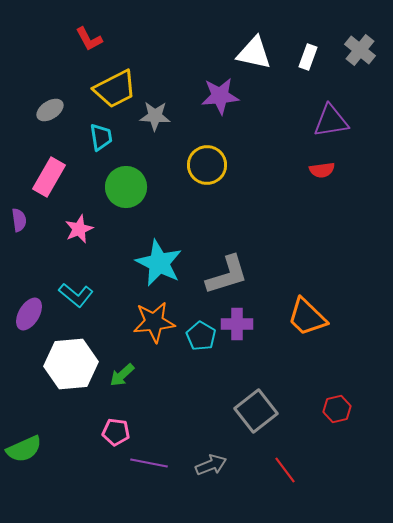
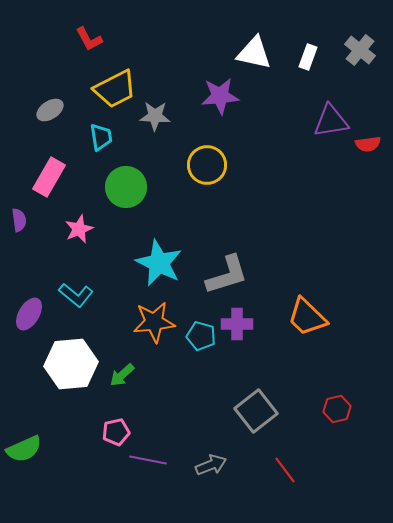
red semicircle: moved 46 px right, 26 px up
cyan pentagon: rotated 16 degrees counterclockwise
pink pentagon: rotated 20 degrees counterclockwise
purple line: moved 1 px left, 3 px up
